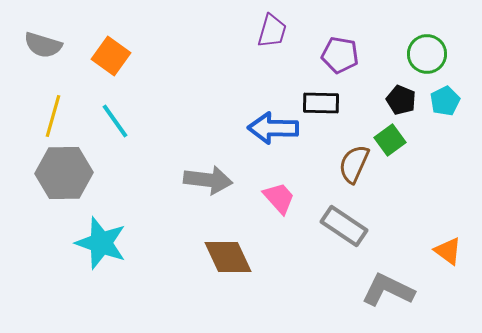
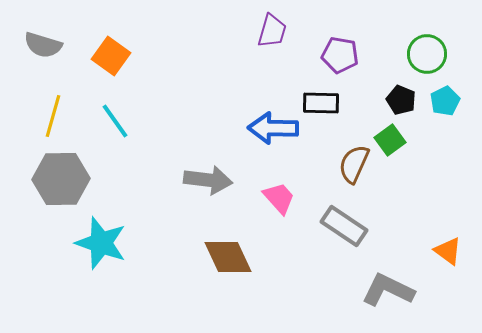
gray hexagon: moved 3 px left, 6 px down
